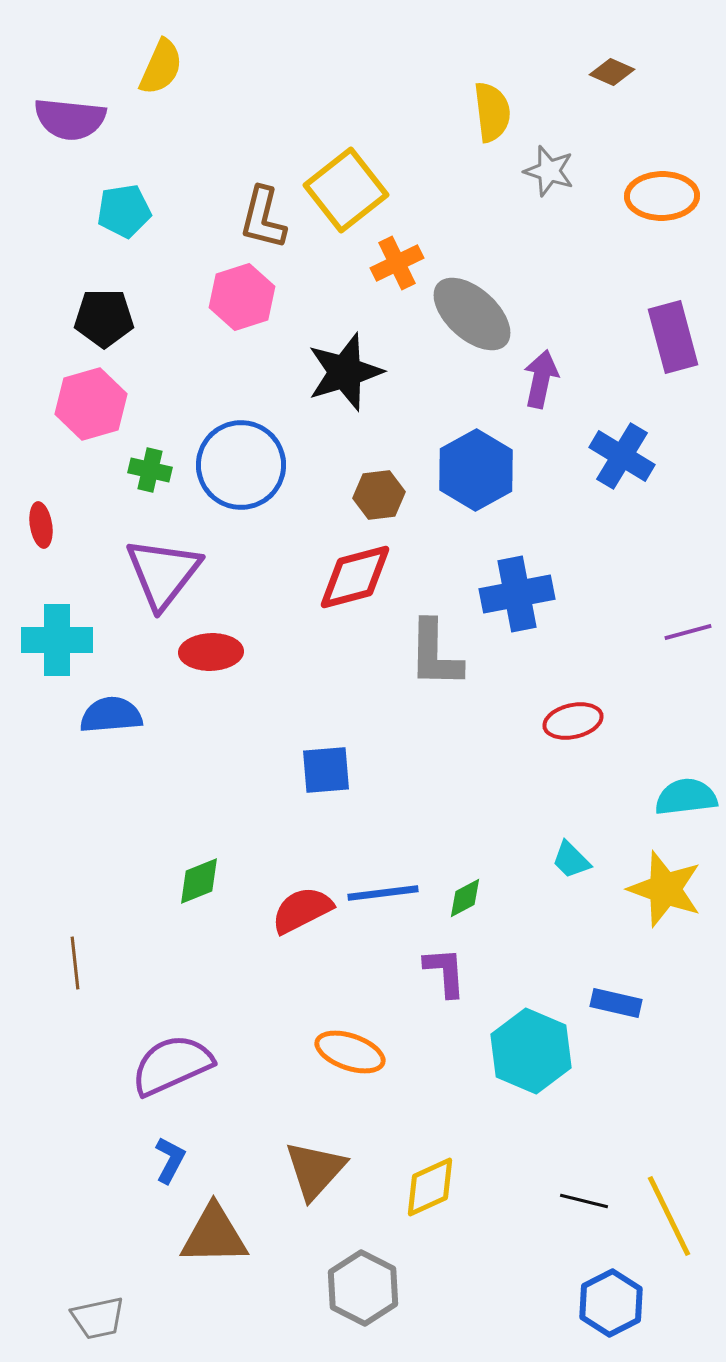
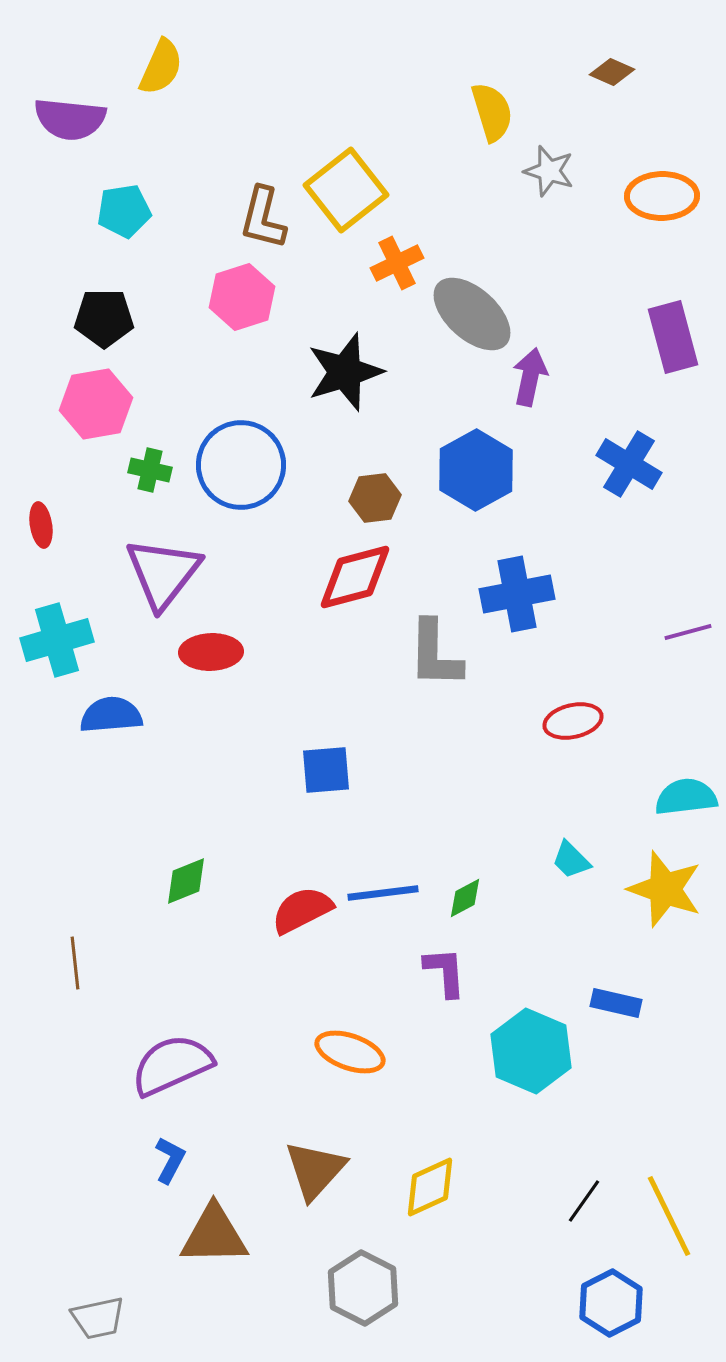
yellow semicircle at (492, 112): rotated 10 degrees counterclockwise
purple arrow at (541, 379): moved 11 px left, 2 px up
pink hexagon at (91, 404): moved 5 px right; rotated 6 degrees clockwise
blue cross at (622, 456): moved 7 px right, 8 px down
brown hexagon at (379, 495): moved 4 px left, 3 px down
cyan cross at (57, 640): rotated 16 degrees counterclockwise
green diamond at (199, 881): moved 13 px left
black line at (584, 1201): rotated 69 degrees counterclockwise
